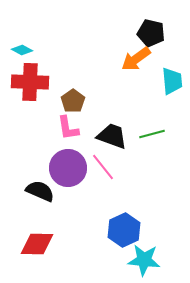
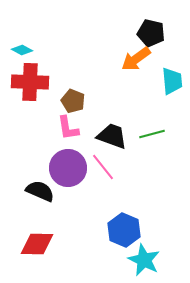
brown pentagon: rotated 15 degrees counterclockwise
blue hexagon: rotated 12 degrees counterclockwise
cyan star: rotated 20 degrees clockwise
